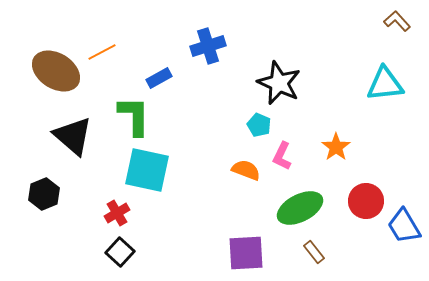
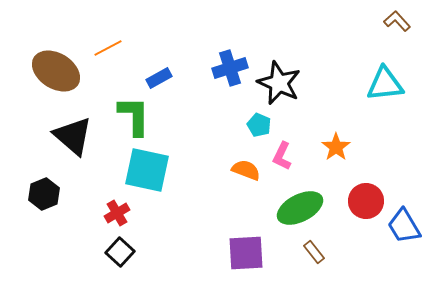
blue cross: moved 22 px right, 22 px down
orange line: moved 6 px right, 4 px up
